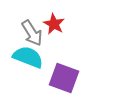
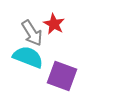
purple square: moved 2 px left, 2 px up
